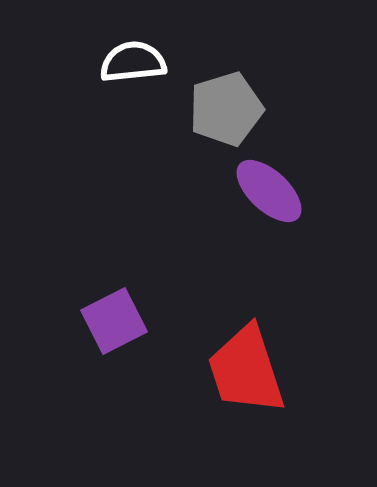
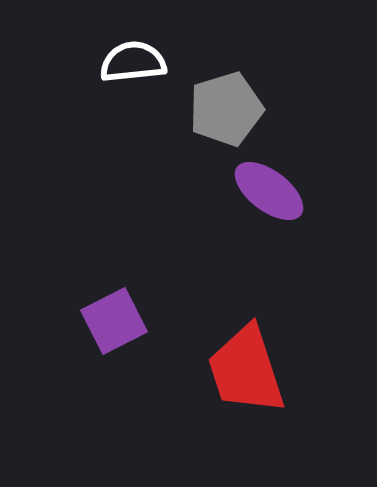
purple ellipse: rotated 6 degrees counterclockwise
